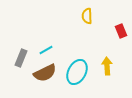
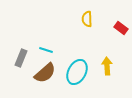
yellow semicircle: moved 3 px down
red rectangle: moved 3 px up; rotated 32 degrees counterclockwise
cyan line: rotated 48 degrees clockwise
brown semicircle: rotated 15 degrees counterclockwise
